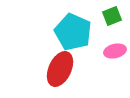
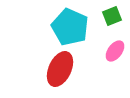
cyan pentagon: moved 3 px left, 5 px up
pink ellipse: rotated 40 degrees counterclockwise
